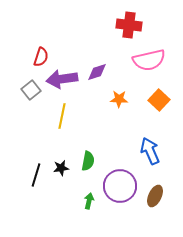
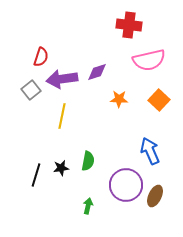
purple circle: moved 6 px right, 1 px up
green arrow: moved 1 px left, 5 px down
